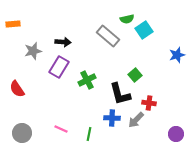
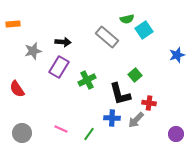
gray rectangle: moved 1 px left, 1 px down
green line: rotated 24 degrees clockwise
